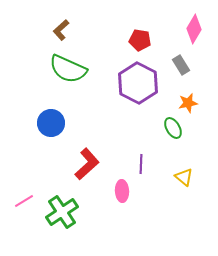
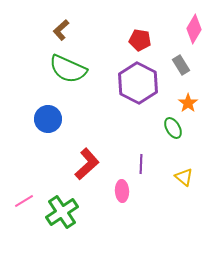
orange star: rotated 24 degrees counterclockwise
blue circle: moved 3 px left, 4 px up
